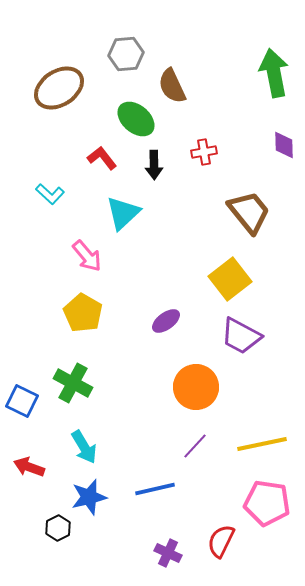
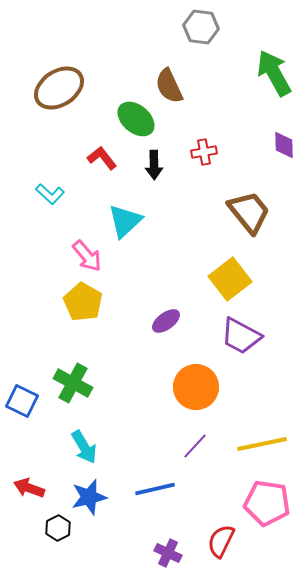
gray hexagon: moved 75 px right, 27 px up; rotated 12 degrees clockwise
green arrow: rotated 18 degrees counterclockwise
brown semicircle: moved 3 px left
cyan triangle: moved 2 px right, 8 px down
yellow pentagon: moved 11 px up
red arrow: moved 21 px down
